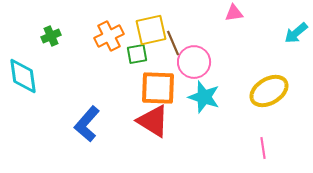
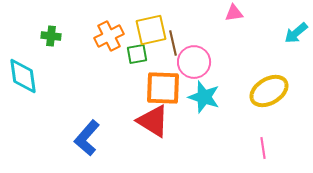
green cross: rotated 30 degrees clockwise
brown line: rotated 10 degrees clockwise
orange square: moved 5 px right
blue L-shape: moved 14 px down
